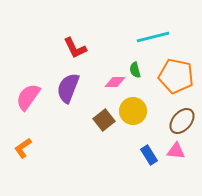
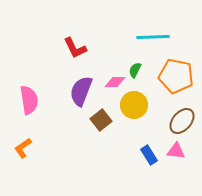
cyan line: rotated 12 degrees clockwise
green semicircle: rotated 42 degrees clockwise
purple semicircle: moved 13 px right, 3 px down
pink semicircle: moved 1 px right, 3 px down; rotated 136 degrees clockwise
yellow circle: moved 1 px right, 6 px up
brown square: moved 3 px left
